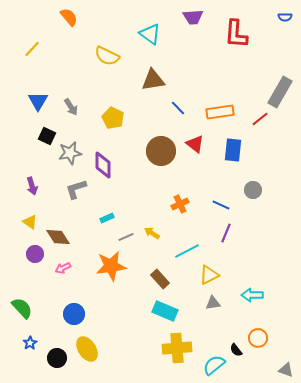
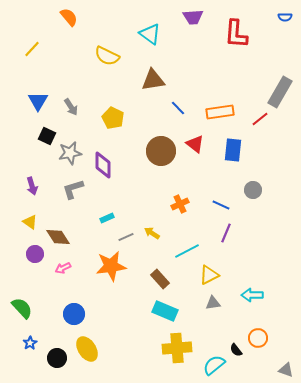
gray L-shape at (76, 189): moved 3 px left
